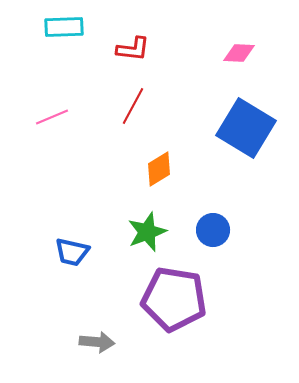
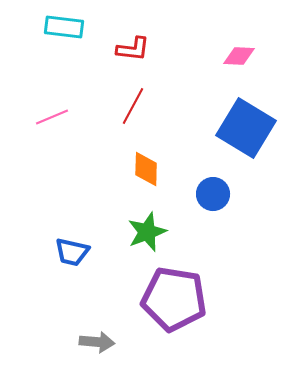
cyan rectangle: rotated 9 degrees clockwise
pink diamond: moved 3 px down
orange diamond: moved 13 px left; rotated 57 degrees counterclockwise
blue circle: moved 36 px up
